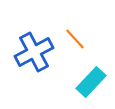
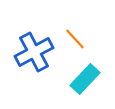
cyan rectangle: moved 6 px left, 3 px up
